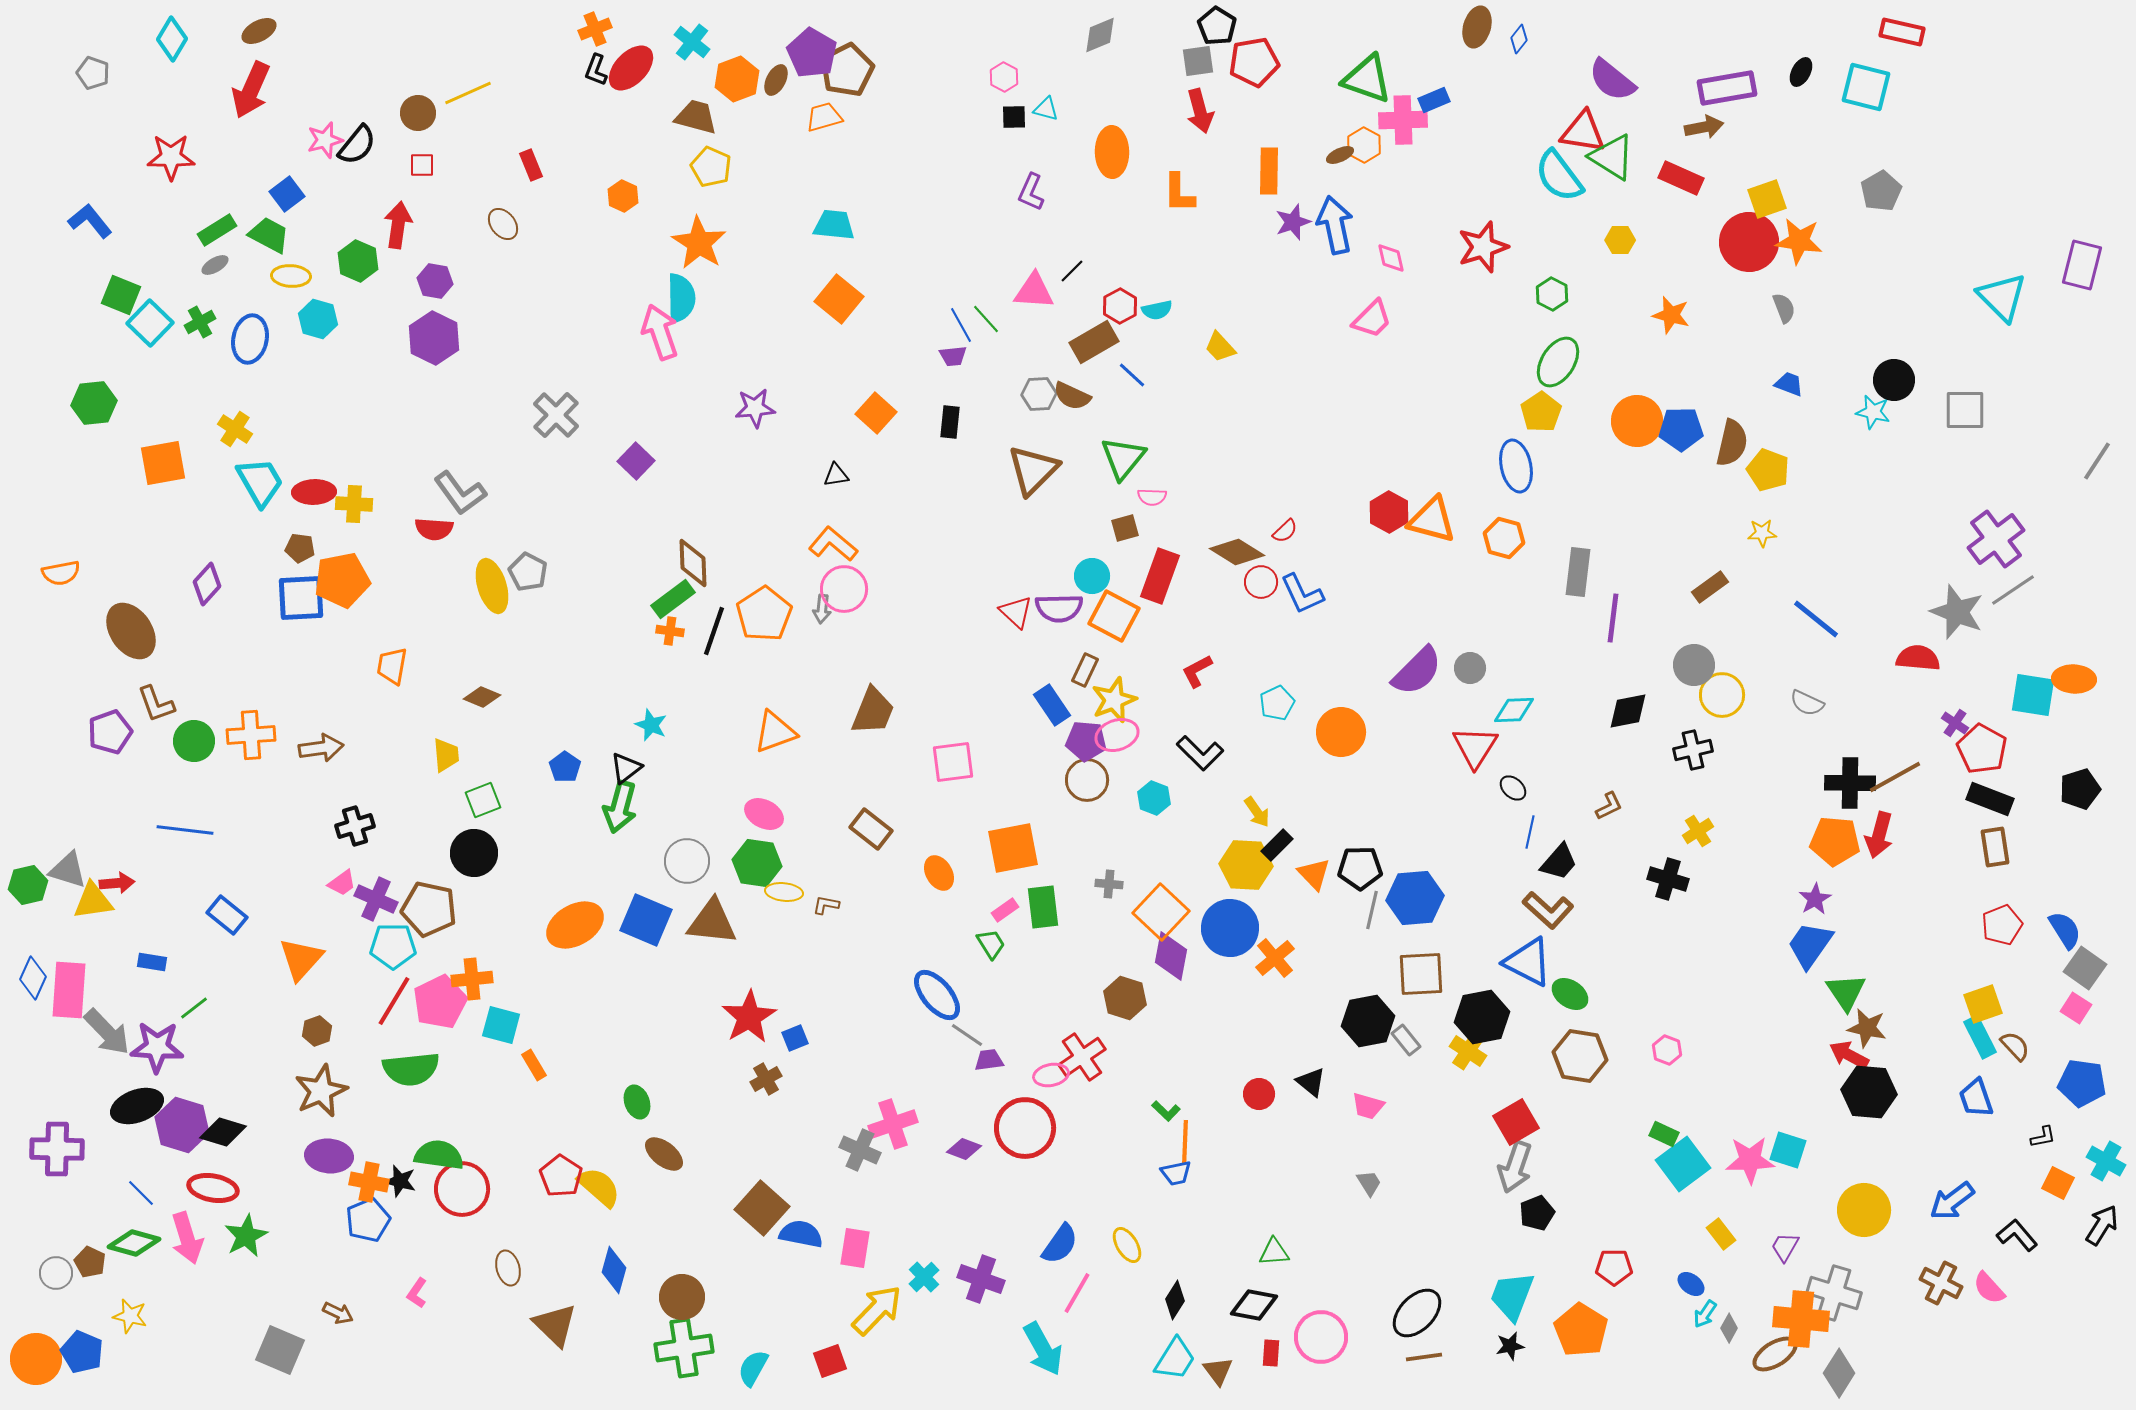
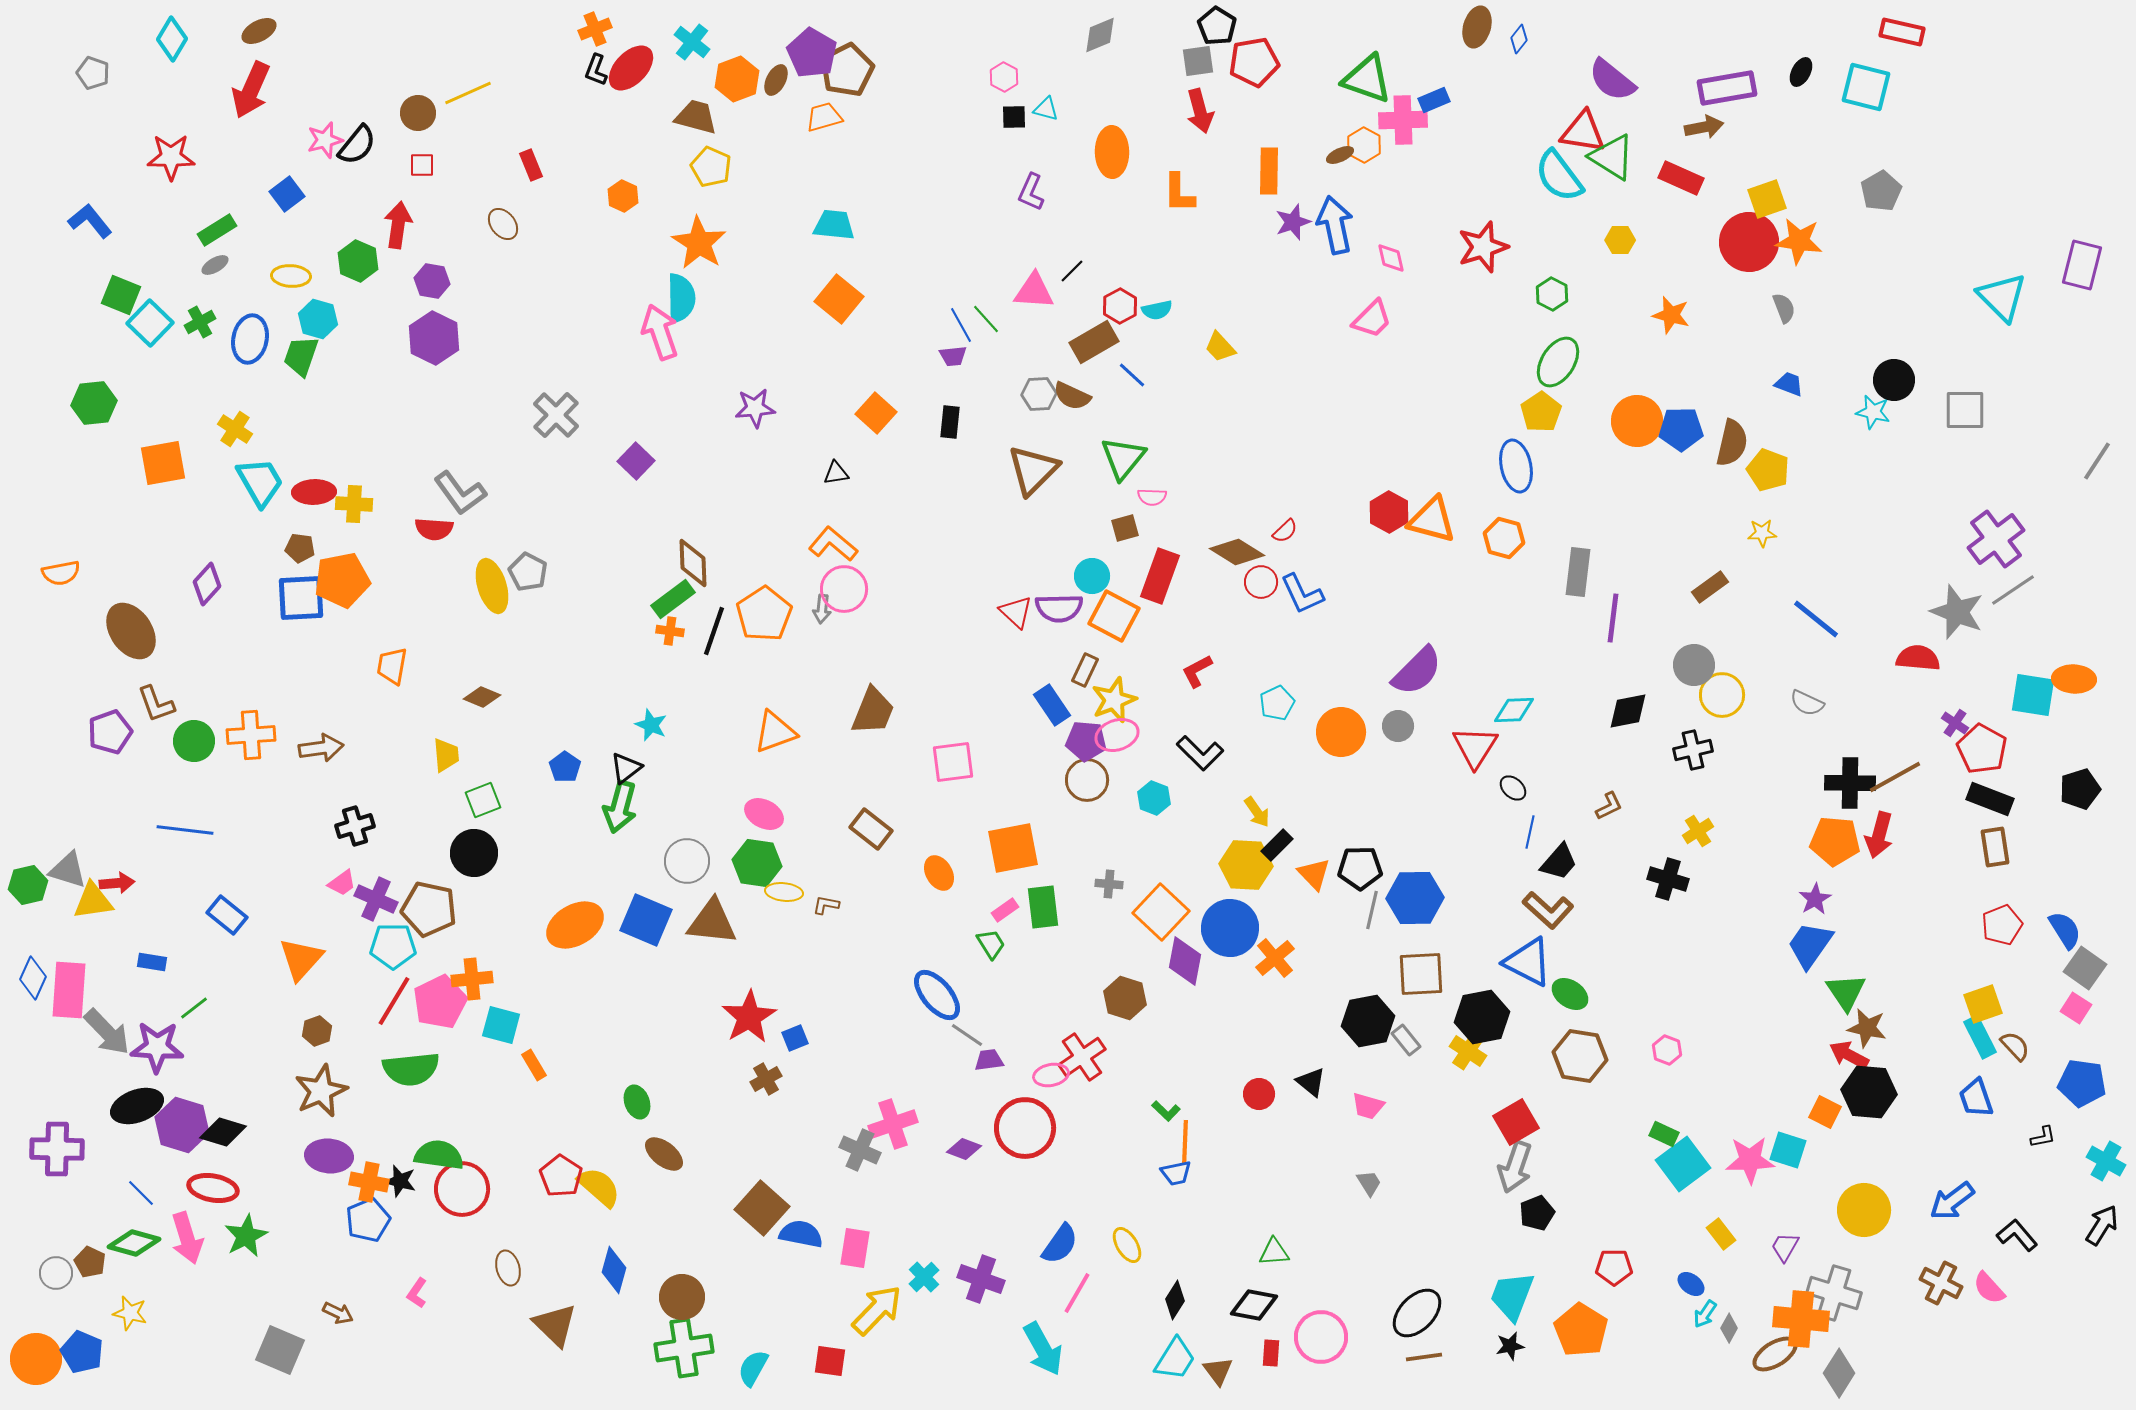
green trapezoid at (269, 235): moved 32 px right, 121 px down; rotated 99 degrees counterclockwise
purple hexagon at (435, 281): moved 3 px left
black triangle at (836, 475): moved 2 px up
gray circle at (1470, 668): moved 72 px left, 58 px down
blue hexagon at (1415, 898): rotated 4 degrees clockwise
purple diamond at (1171, 956): moved 14 px right, 5 px down
orange square at (2058, 1183): moved 233 px left, 71 px up
yellow star at (130, 1316): moved 3 px up
red square at (830, 1361): rotated 28 degrees clockwise
